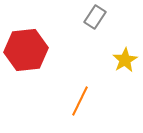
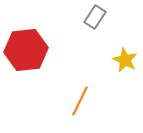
yellow star: rotated 15 degrees counterclockwise
